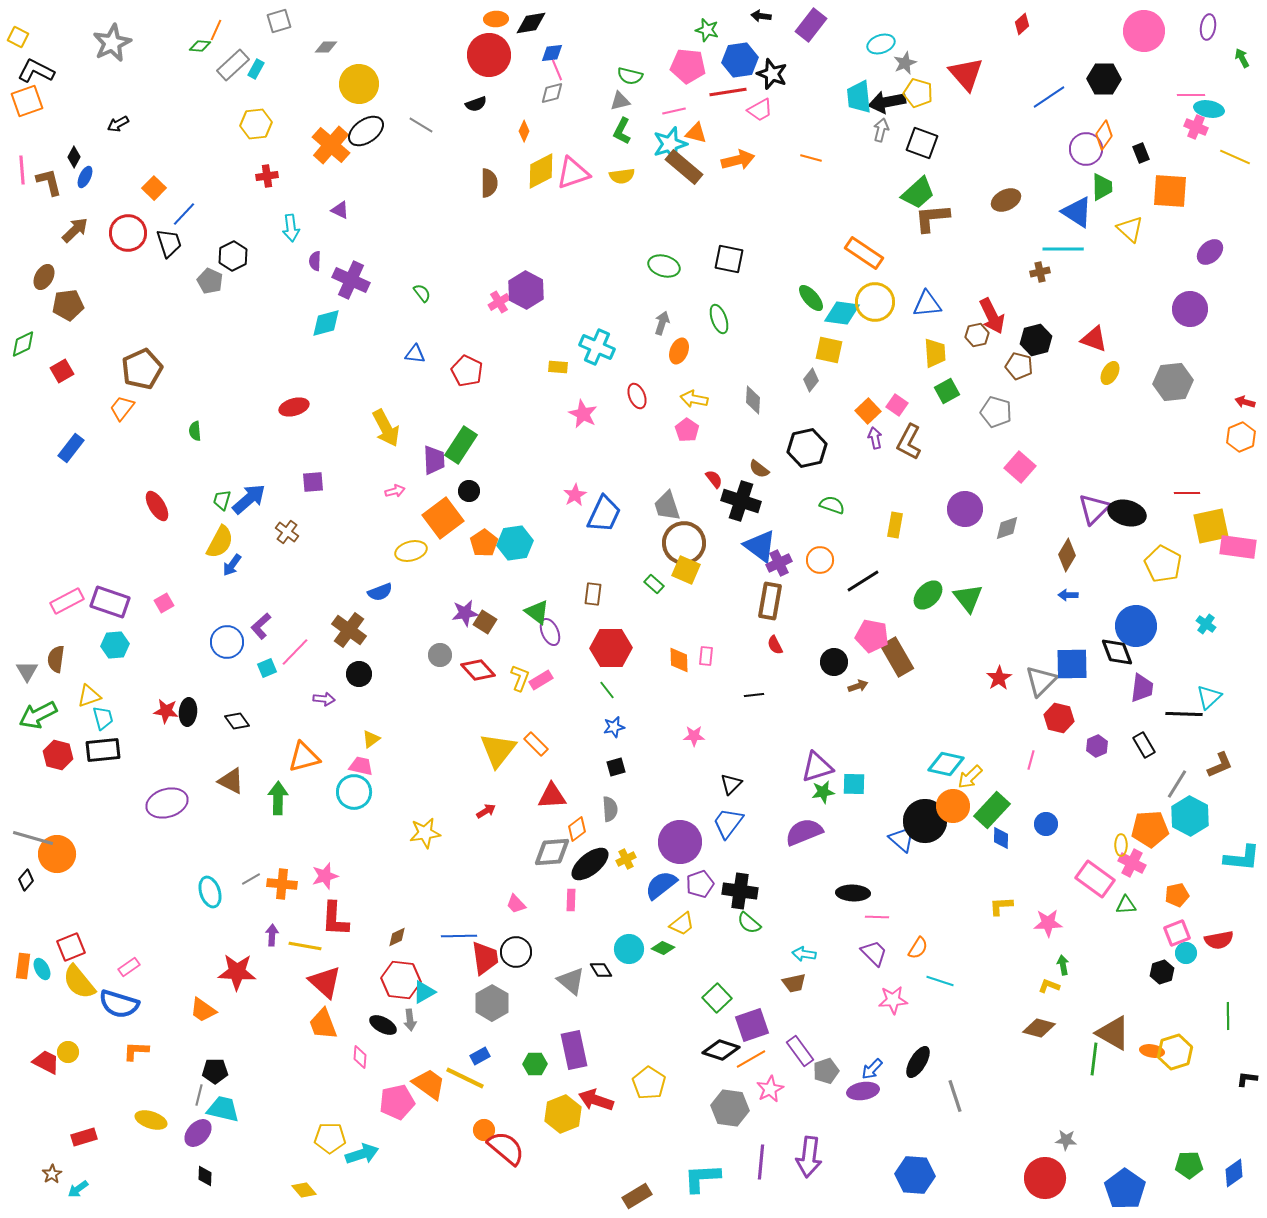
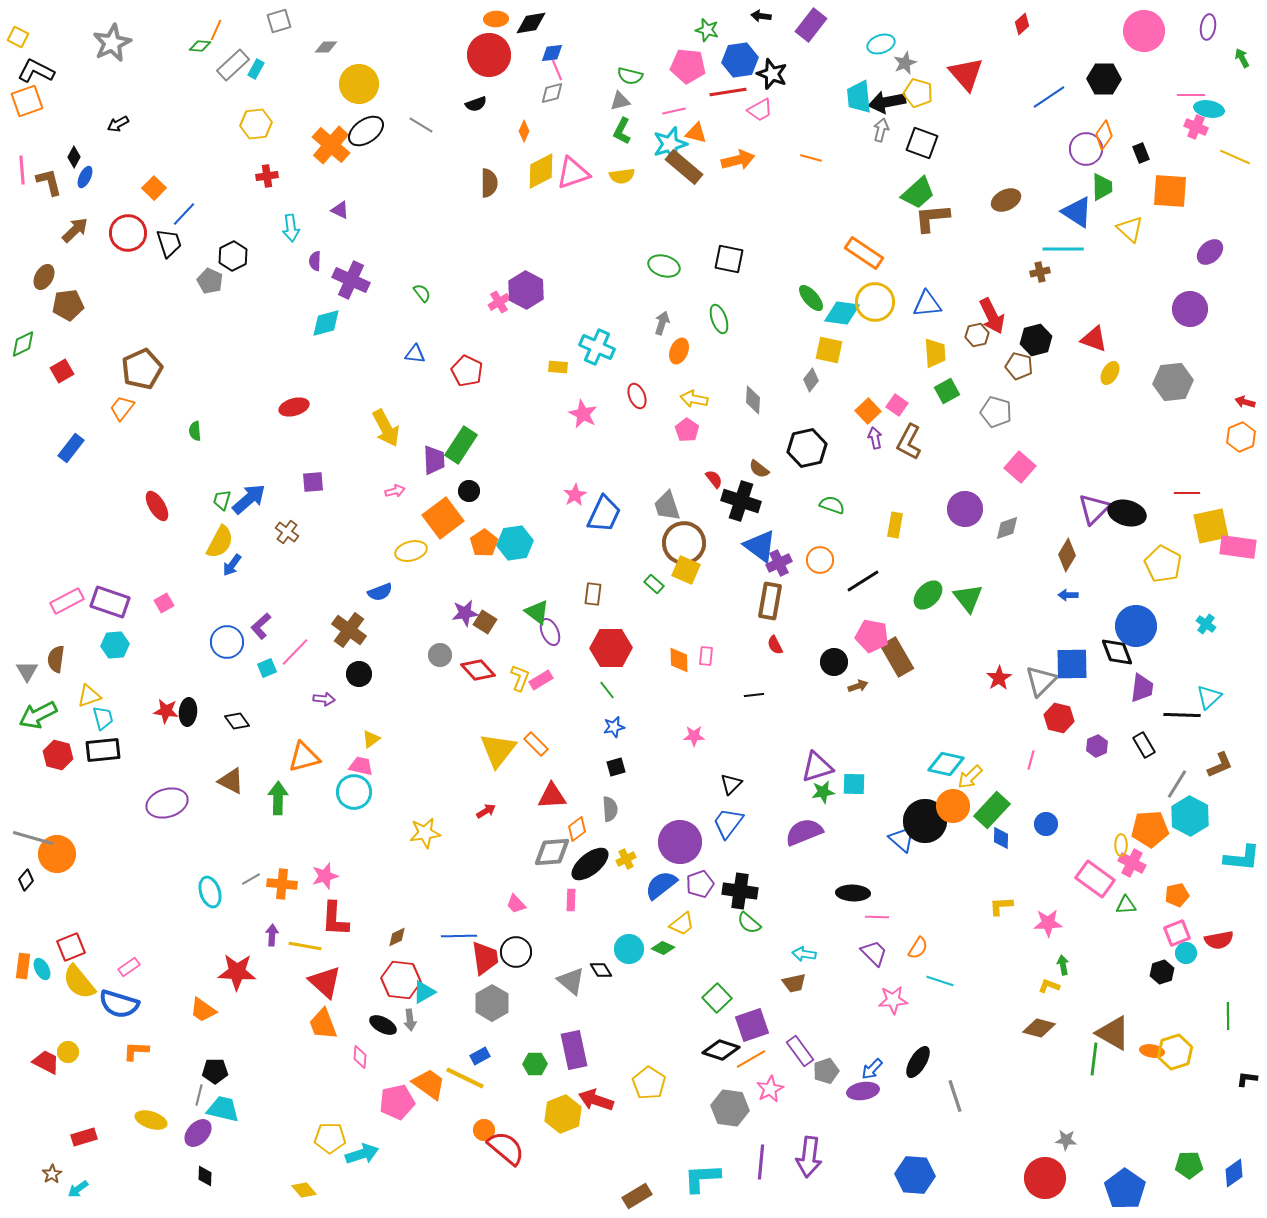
black line at (1184, 714): moved 2 px left, 1 px down
